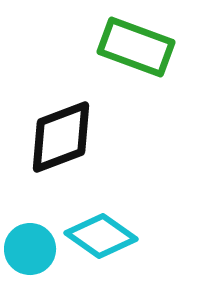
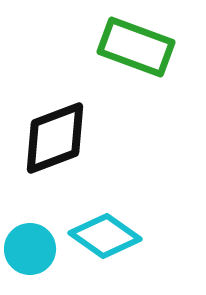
black diamond: moved 6 px left, 1 px down
cyan diamond: moved 4 px right
